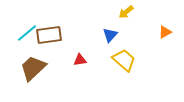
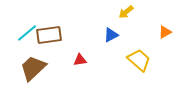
blue triangle: moved 1 px right; rotated 21 degrees clockwise
yellow trapezoid: moved 15 px right
